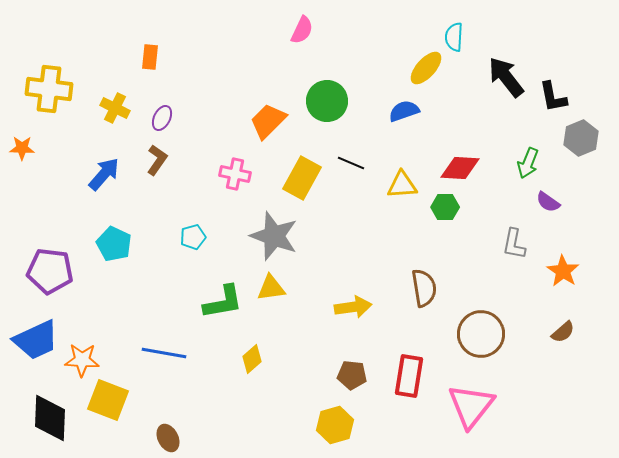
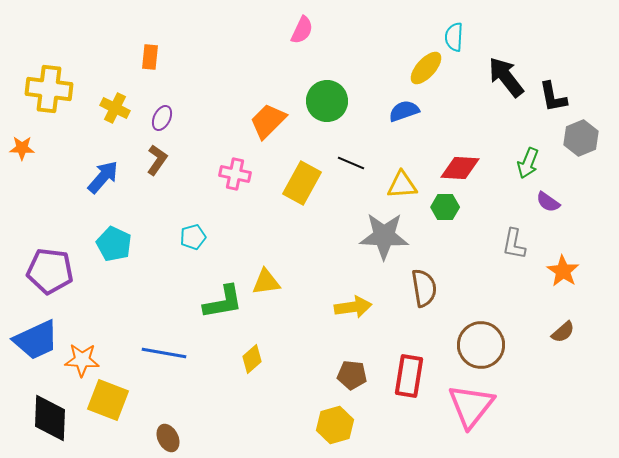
blue arrow at (104, 174): moved 1 px left, 3 px down
yellow rectangle at (302, 178): moved 5 px down
gray star at (274, 236): moved 110 px right; rotated 18 degrees counterclockwise
yellow triangle at (271, 288): moved 5 px left, 6 px up
brown circle at (481, 334): moved 11 px down
